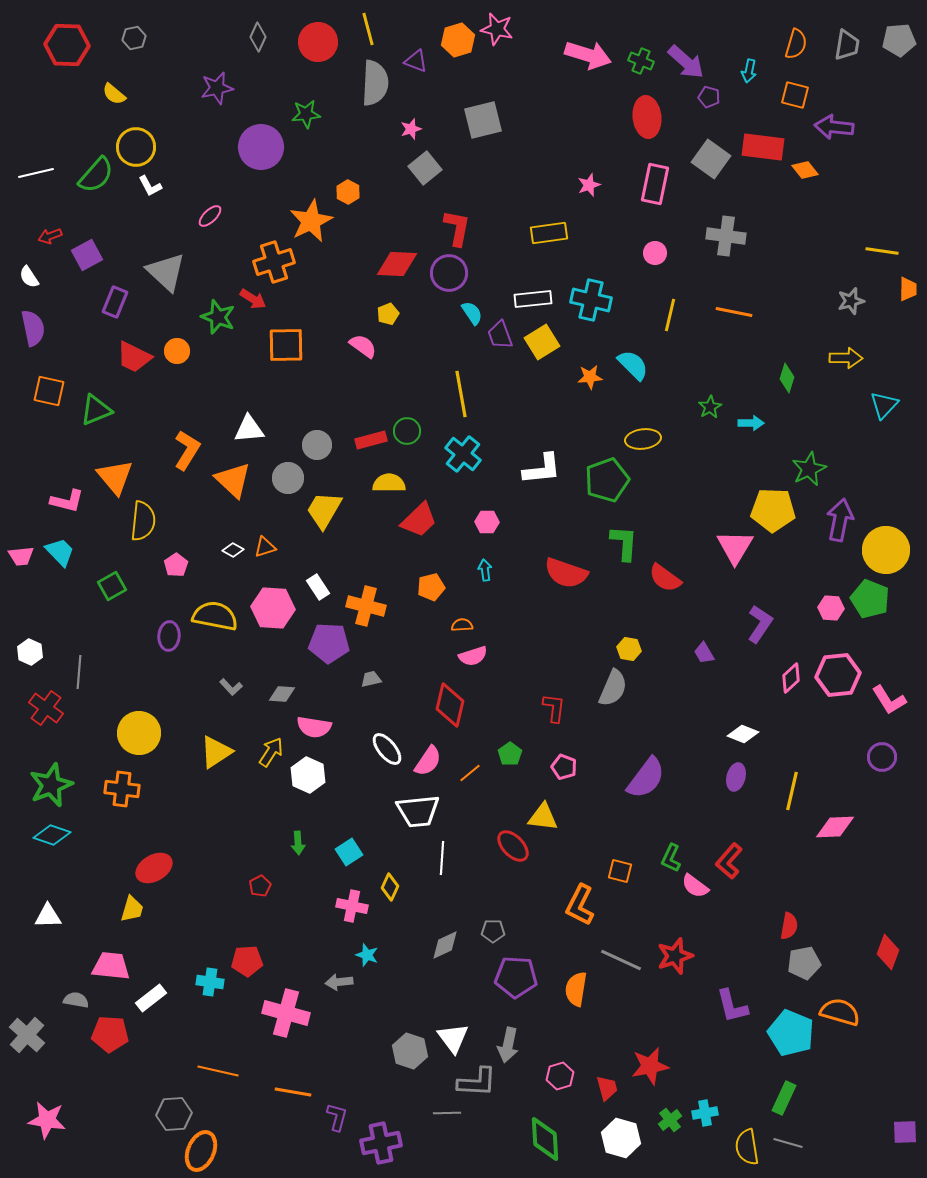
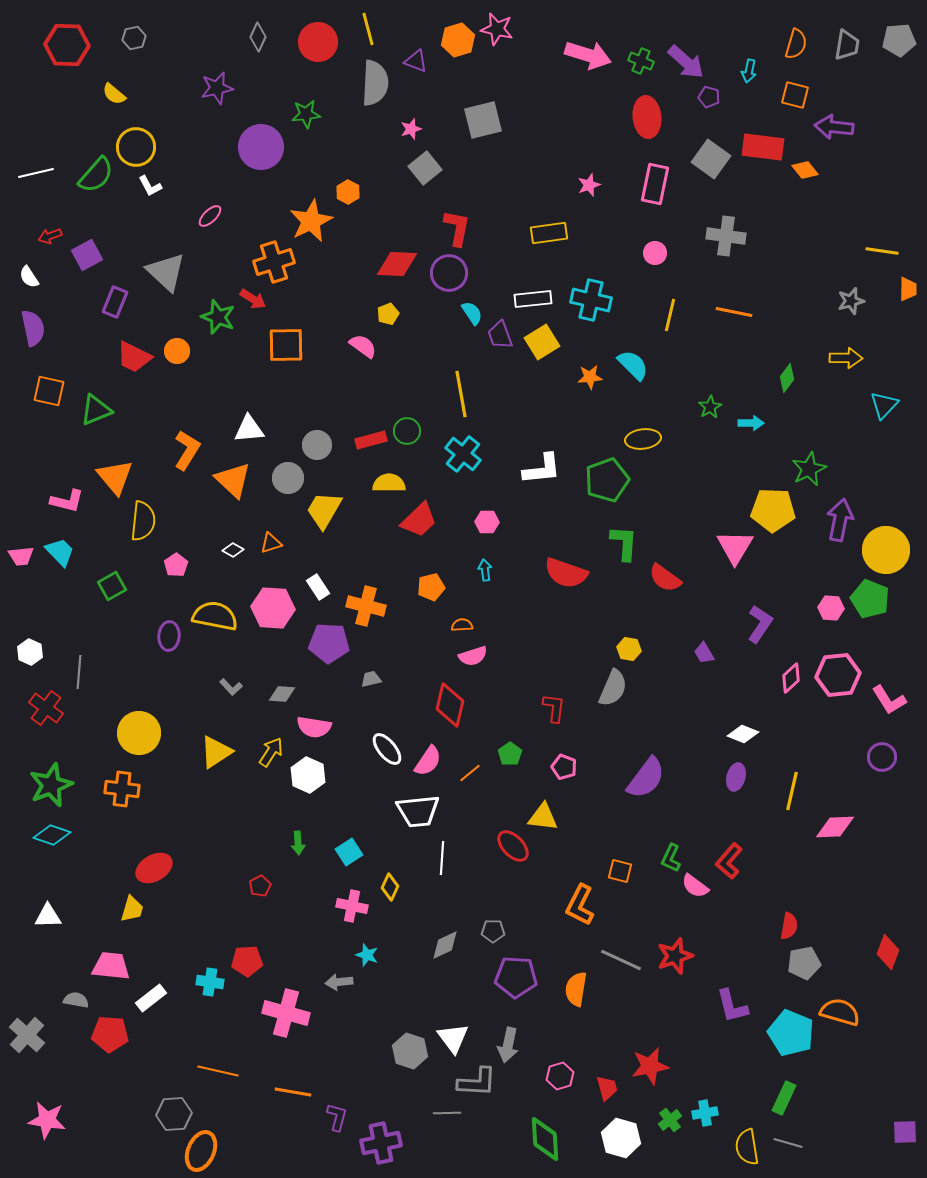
green diamond at (787, 378): rotated 20 degrees clockwise
orange triangle at (265, 547): moved 6 px right, 4 px up
